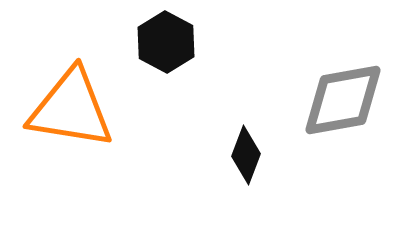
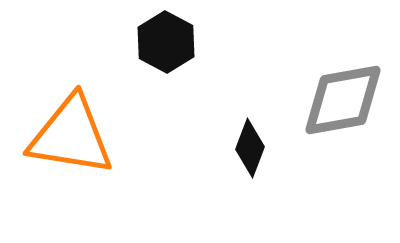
orange triangle: moved 27 px down
black diamond: moved 4 px right, 7 px up
